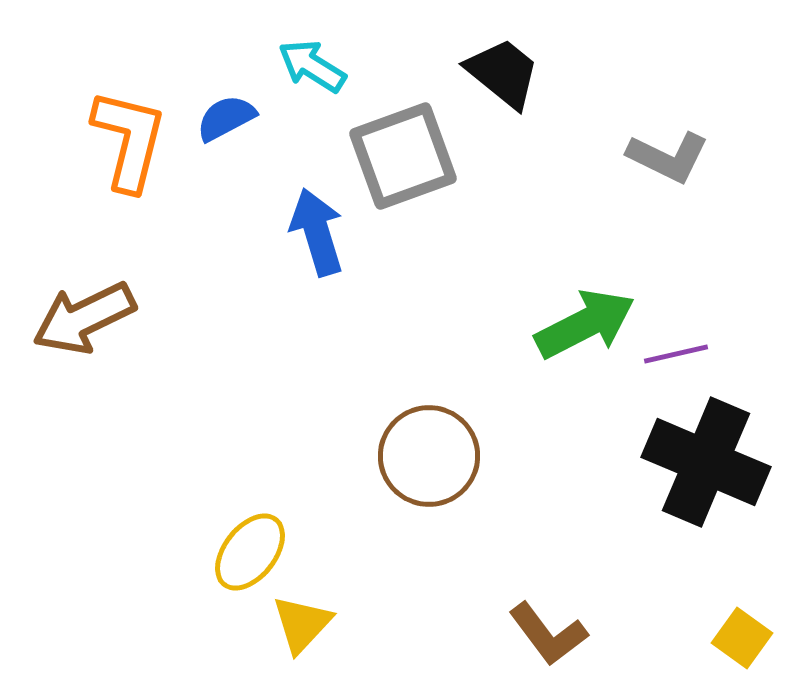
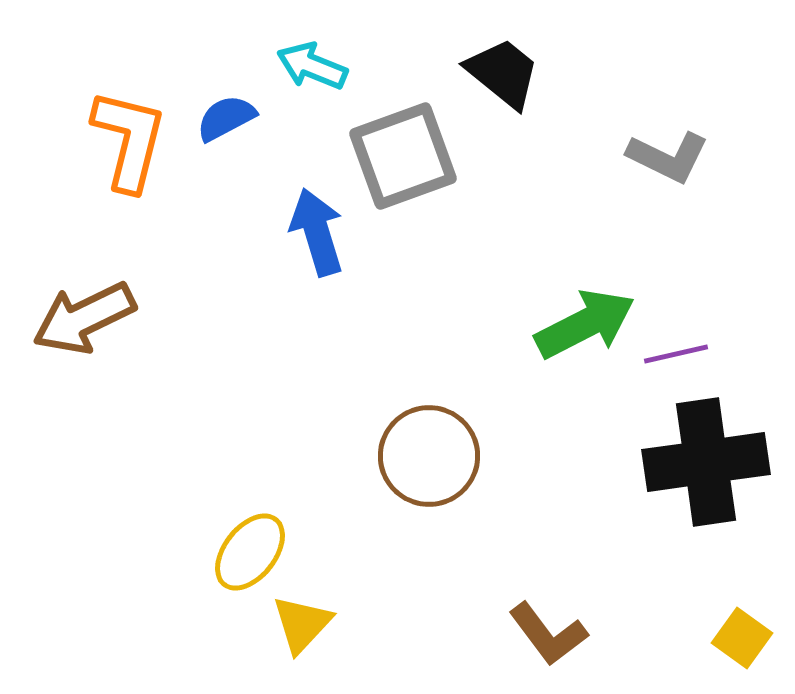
cyan arrow: rotated 10 degrees counterclockwise
black cross: rotated 31 degrees counterclockwise
